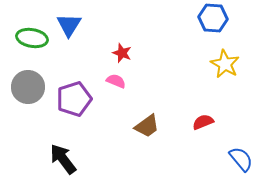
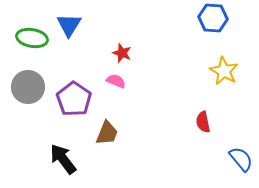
yellow star: moved 1 px left, 7 px down
purple pentagon: rotated 20 degrees counterclockwise
red semicircle: rotated 80 degrees counterclockwise
brown trapezoid: moved 40 px left, 7 px down; rotated 32 degrees counterclockwise
